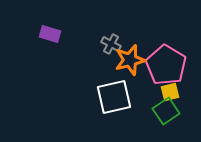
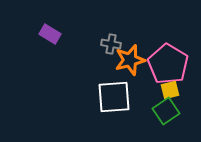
purple rectangle: rotated 15 degrees clockwise
gray cross: rotated 18 degrees counterclockwise
pink pentagon: moved 2 px right, 1 px up
yellow square: moved 2 px up
white square: rotated 9 degrees clockwise
